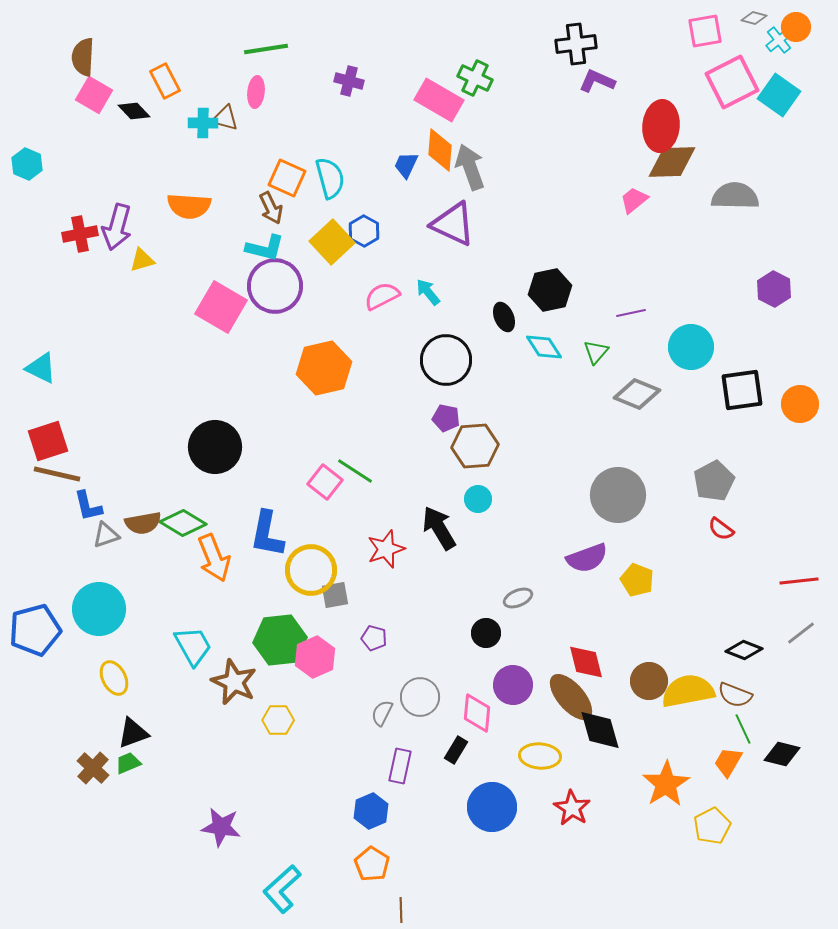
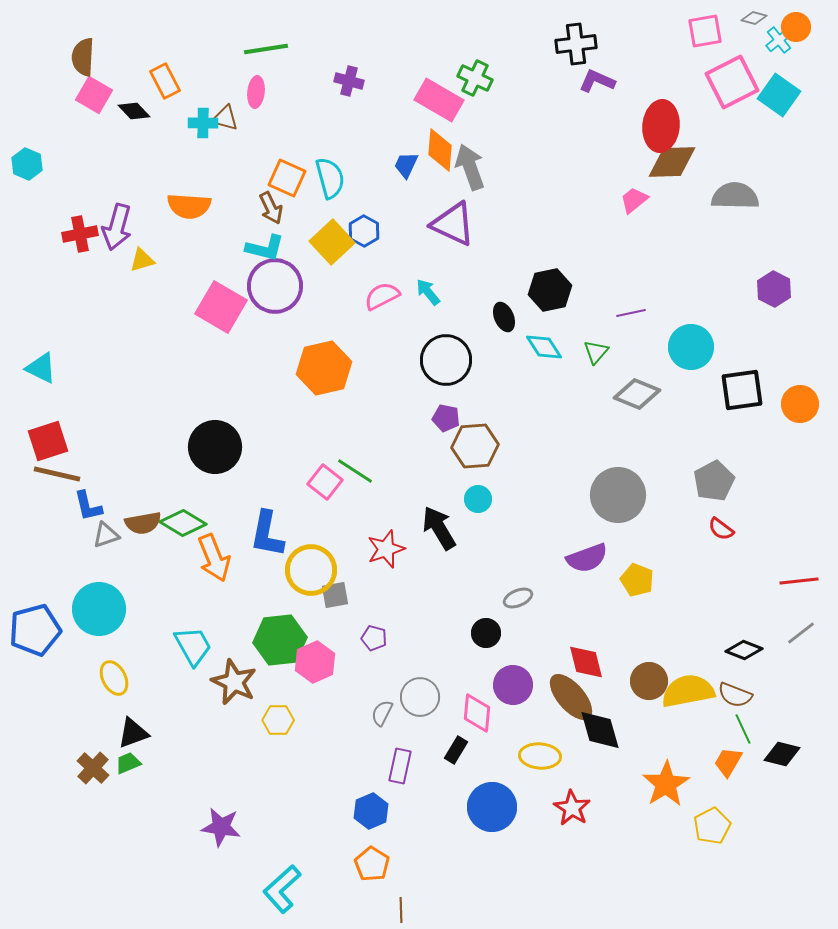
pink hexagon at (315, 657): moved 5 px down
